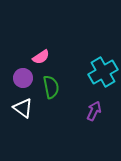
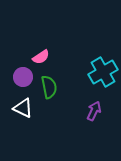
purple circle: moved 1 px up
green semicircle: moved 2 px left
white triangle: rotated 10 degrees counterclockwise
